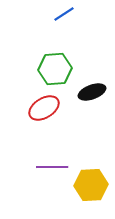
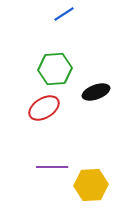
black ellipse: moved 4 px right
